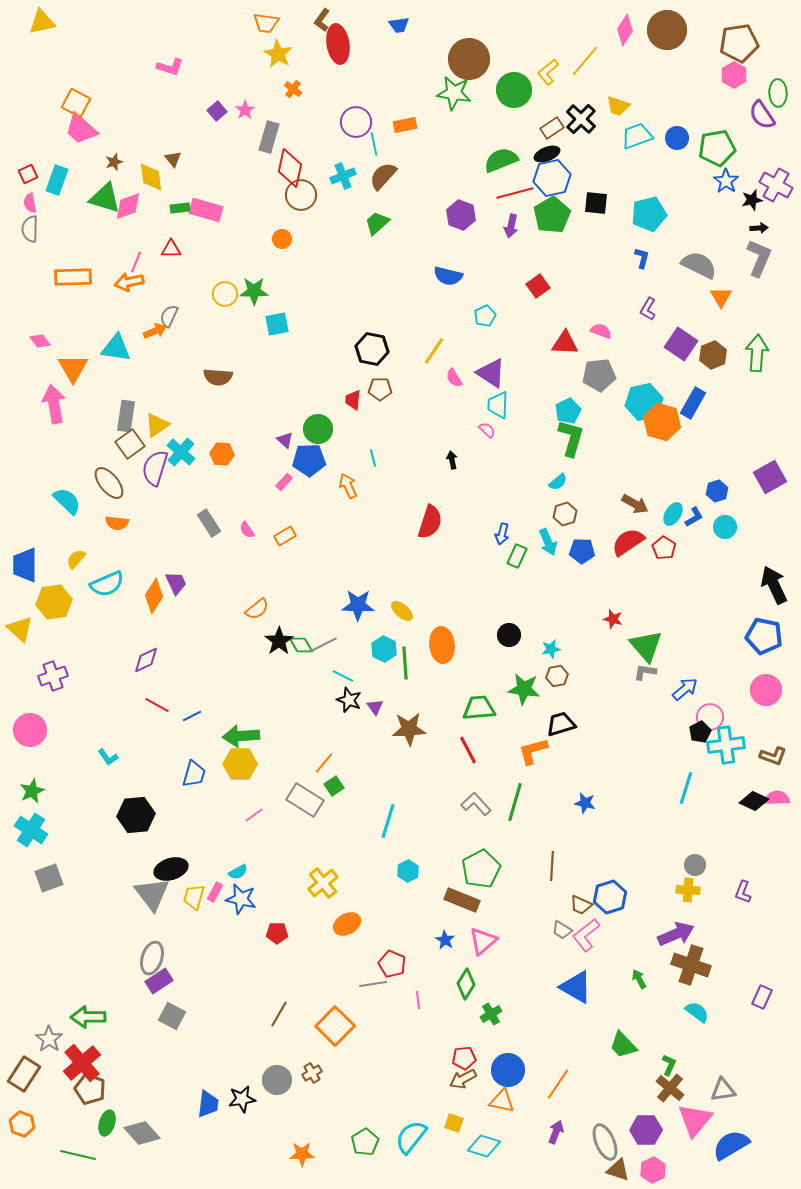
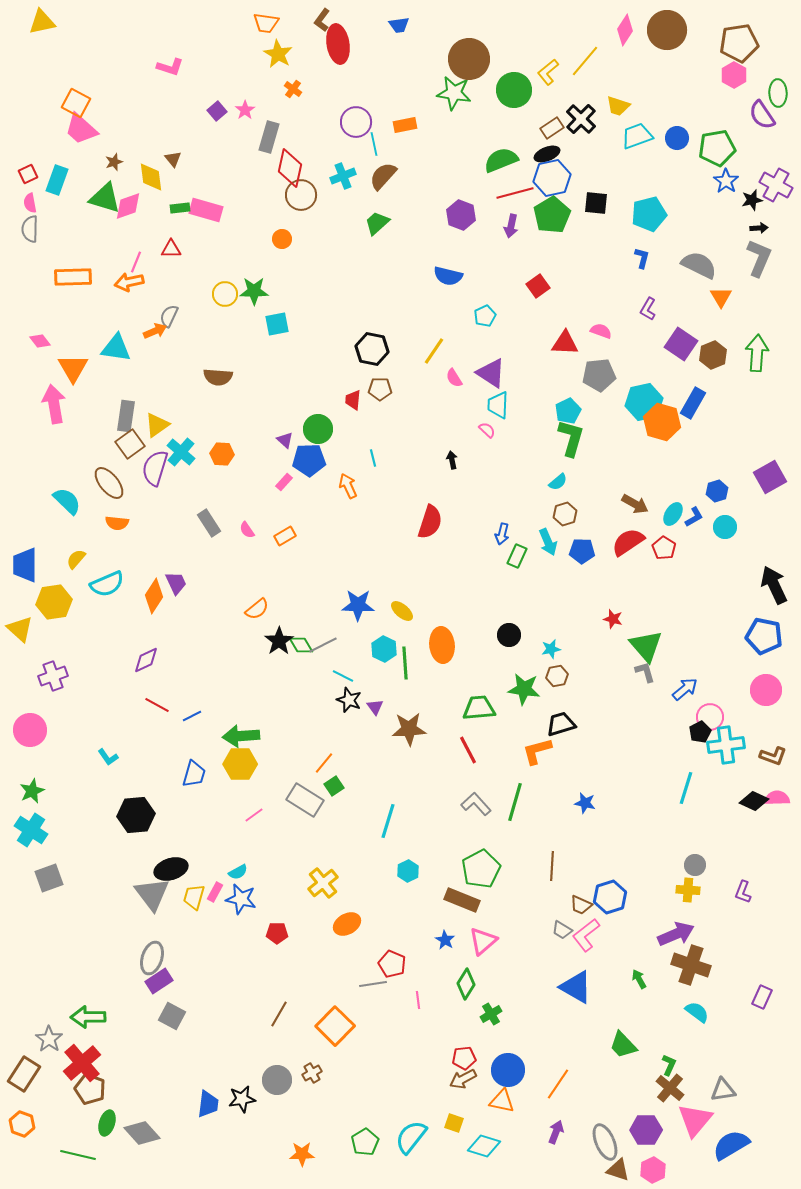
gray L-shape at (645, 672): rotated 65 degrees clockwise
orange L-shape at (533, 751): moved 4 px right
